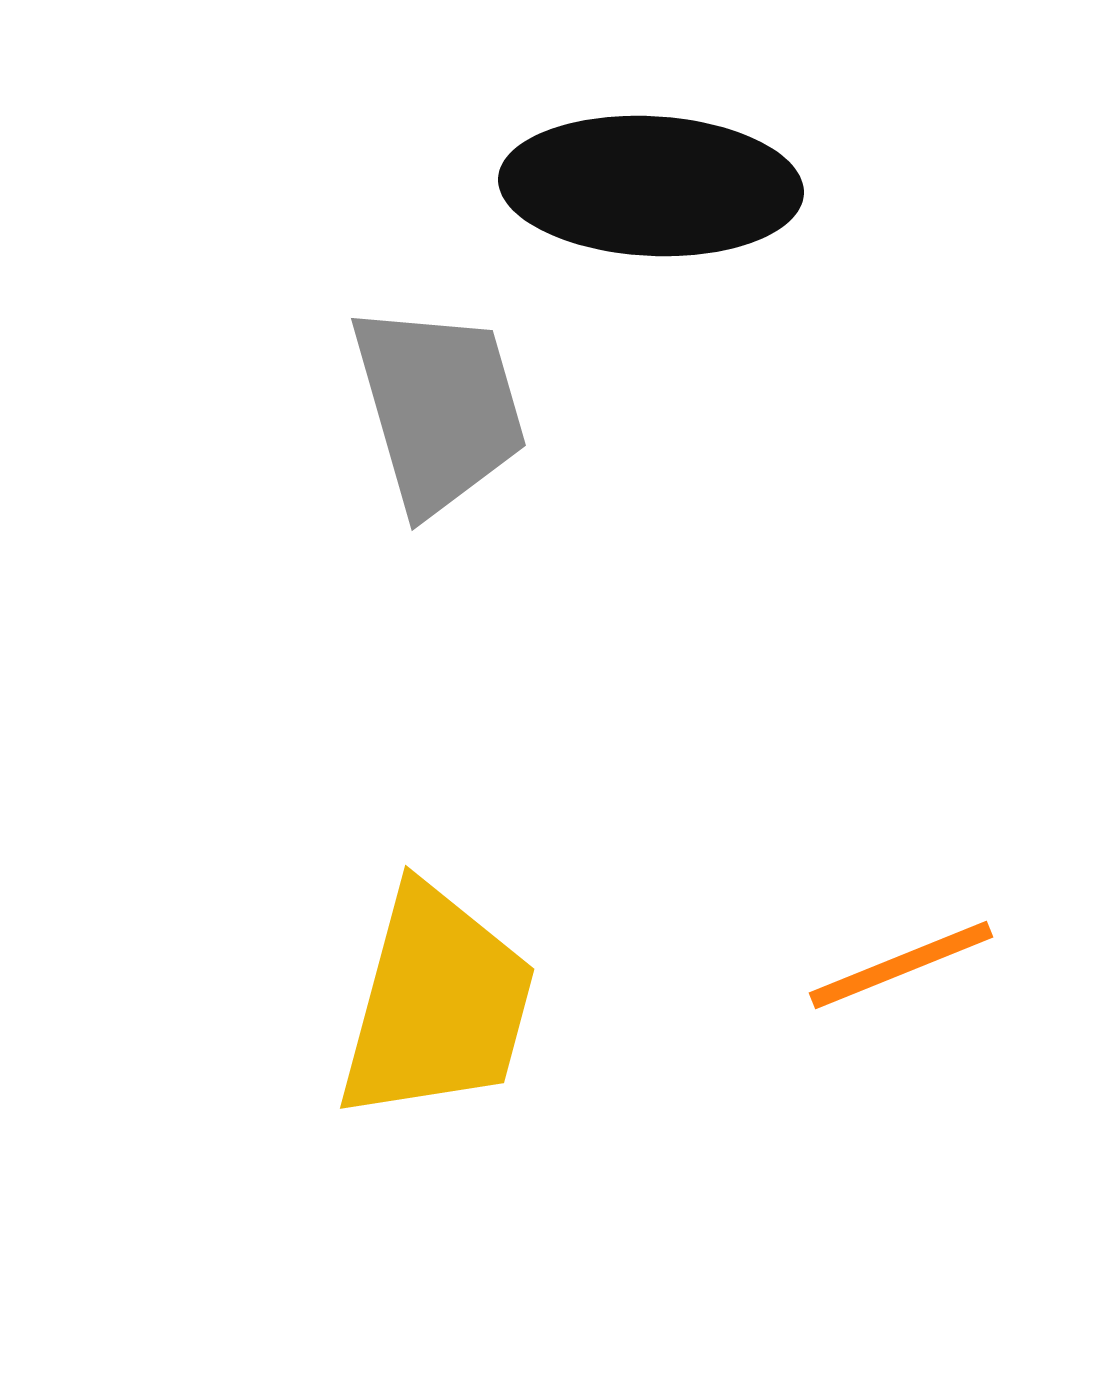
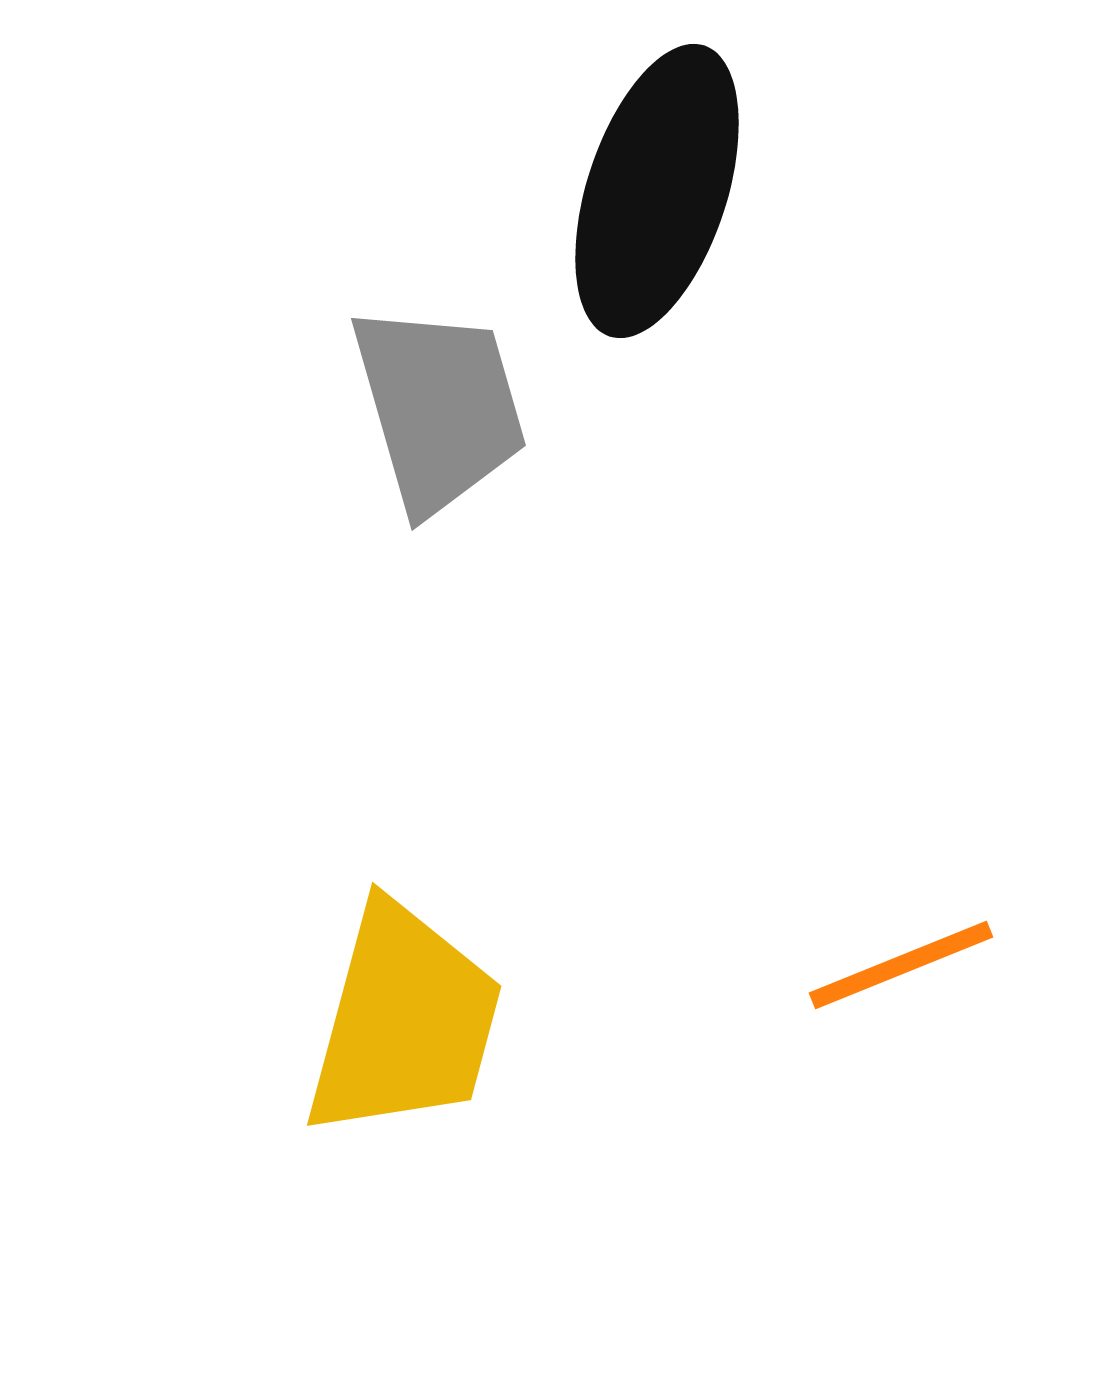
black ellipse: moved 6 px right, 5 px down; rotated 75 degrees counterclockwise
yellow trapezoid: moved 33 px left, 17 px down
